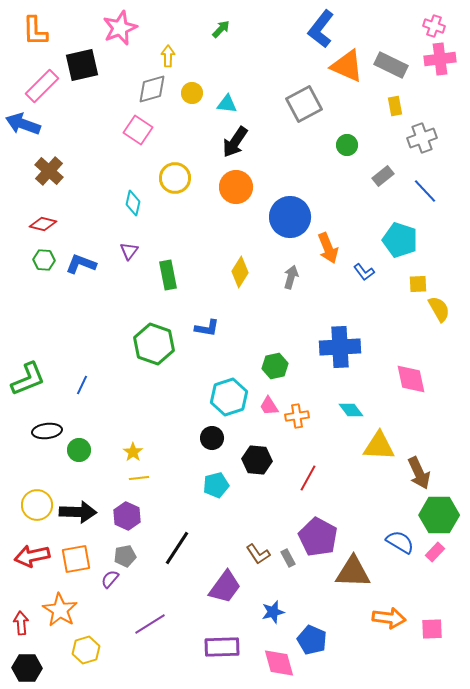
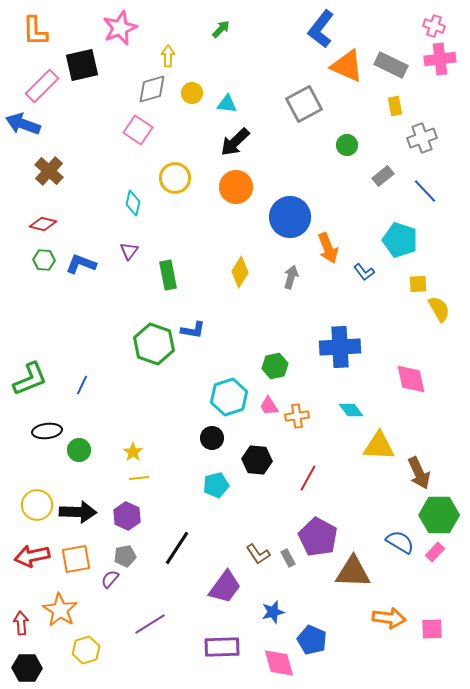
black arrow at (235, 142): rotated 12 degrees clockwise
blue L-shape at (207, 328): moved 14 px left, 2 px down
green L-shape at (28, 379): moved 2 px right
